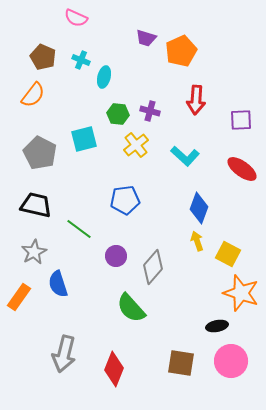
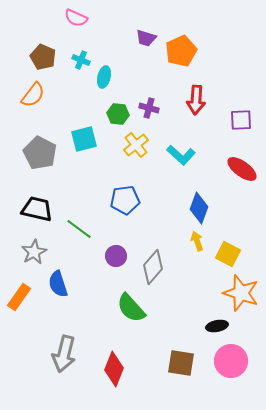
purple cross: moved 1 px left, 3 px up
cyan L-shape: moved 4 px left, 1 px up
black trapezoid: moved 1 px right, 4 px down
